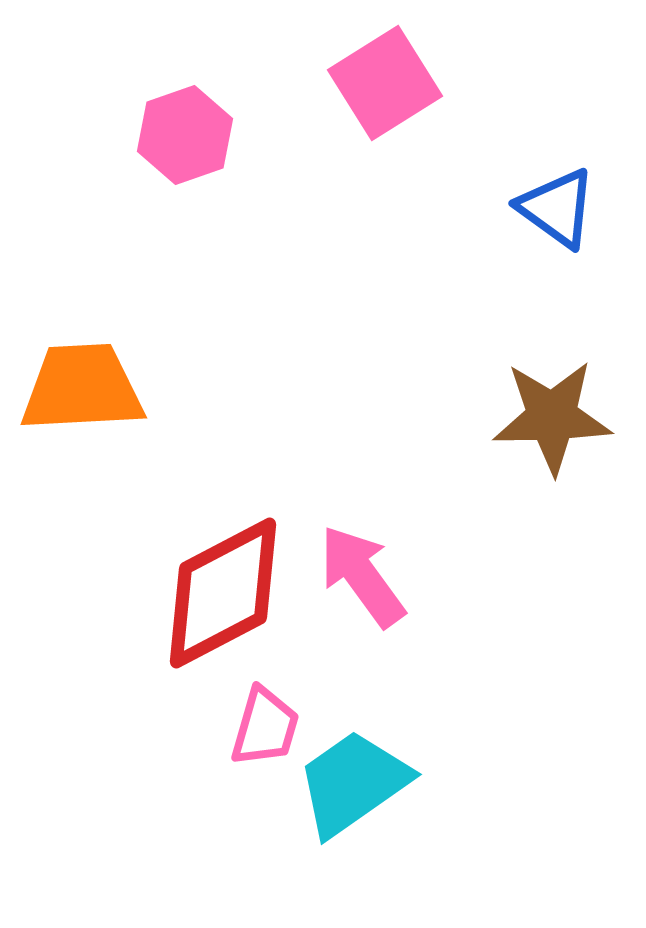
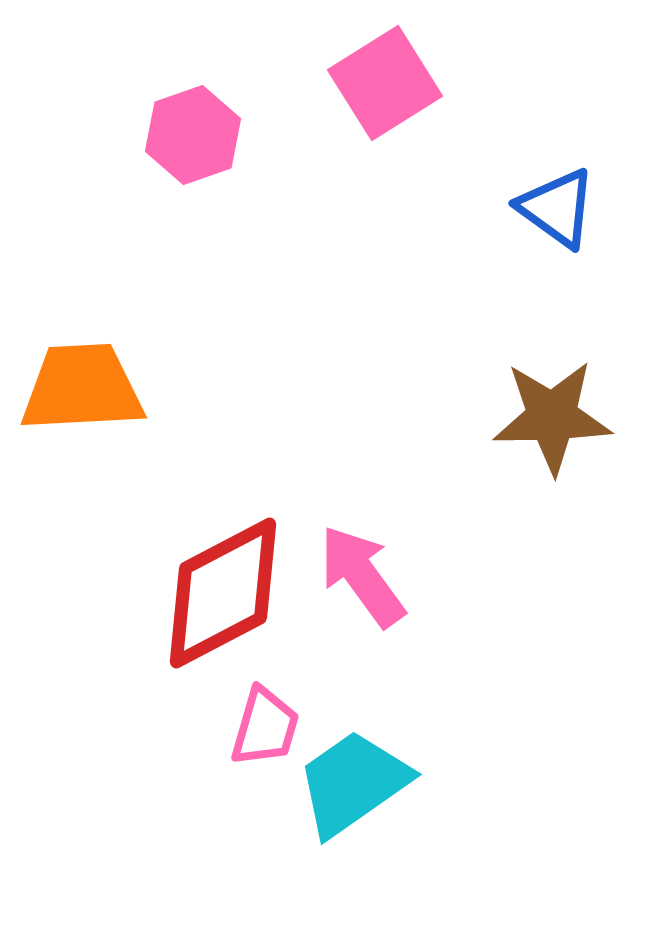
pink hexagon: moved 8 px right
